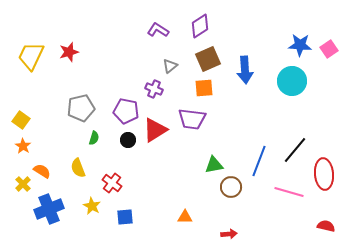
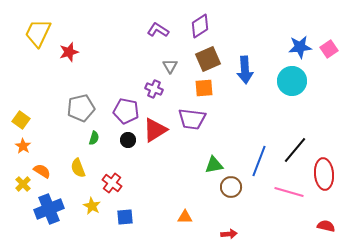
blue star: moved 2 px down; rotated 10 degrees counterclockwise
yellow trapezoid: moved 7 px right, 23 px up
gray triangle: rotated 21 degrees counterclockwise
